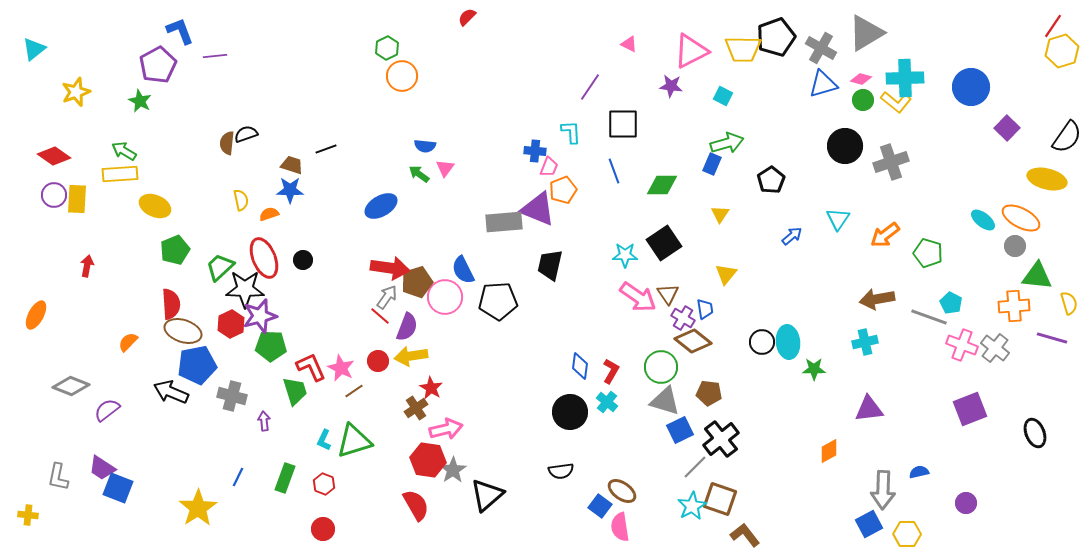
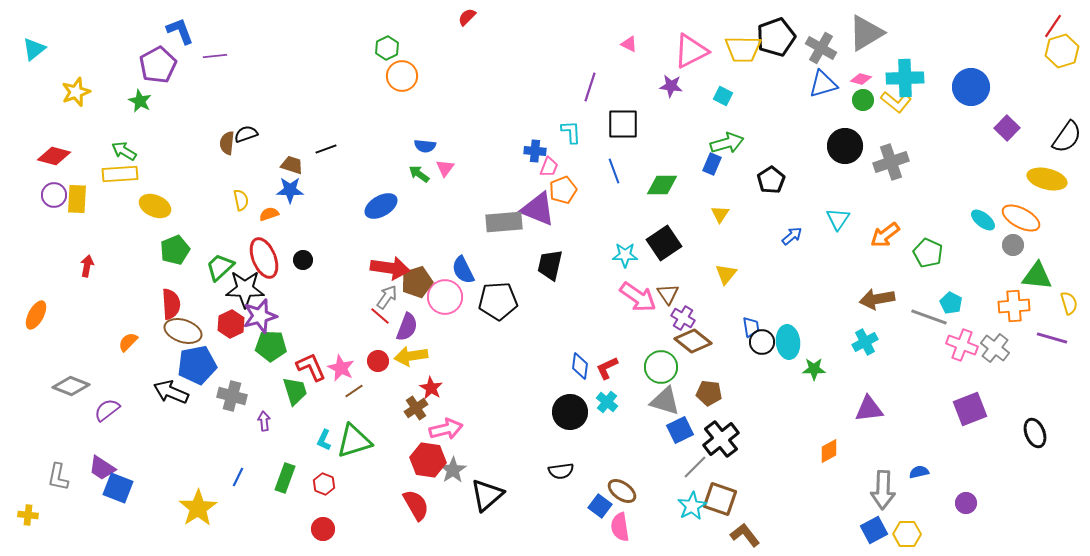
purple line at (590, 87): rotated 16 degrees counterclockwise
red diamond at (54, 156): rotated 20 degrees counterclockwise
gray circle at (1015, 246): moved 2 px left, 1 px up
green pentagon at (928, 253): rotated 8 degrees clockwise
blue trapezoid at (705, 309): moved 46 px right, 18 px down
cyan cross at (865, 342): rotated 15 degrees counterclockwise
red L-shape at (611, 371): moved 4 px left, 3 px up; rotated 145 degrees counterclockwise
blue square at (869, 524): moved 5 px right, 6 px down
